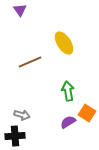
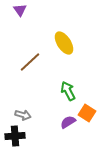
brown line: rotated 20 degrees counterclockwise
green arrow: rotated 18 degrees counterclockwise
gray arrow: moved 1 px right
